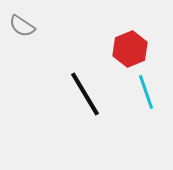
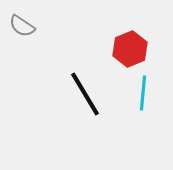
cyan line: moved 3 px left, 1 px down; rotated 24 degrees clockwise
